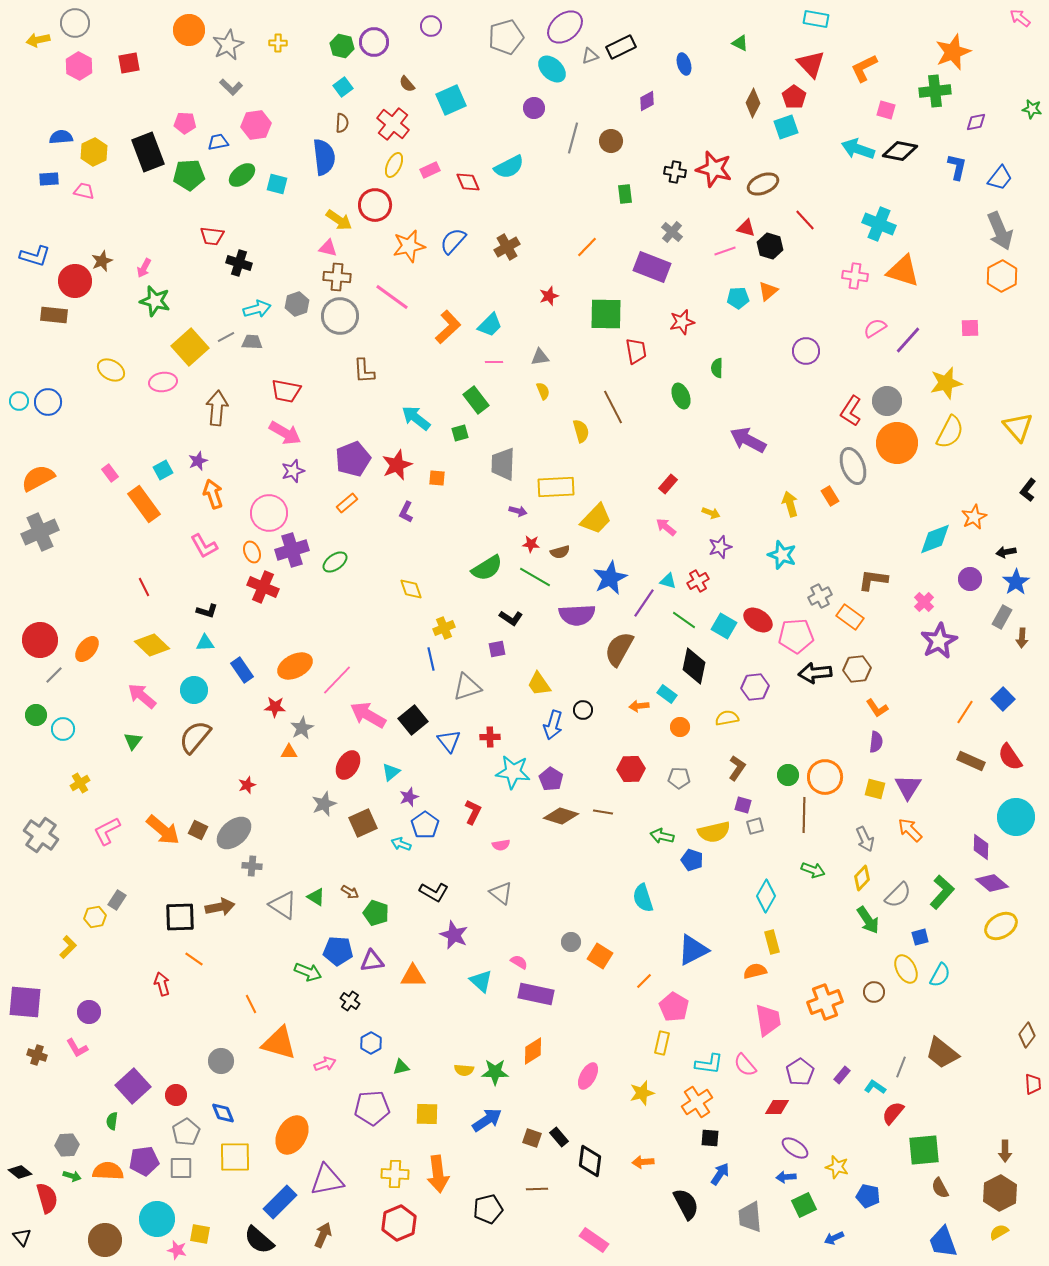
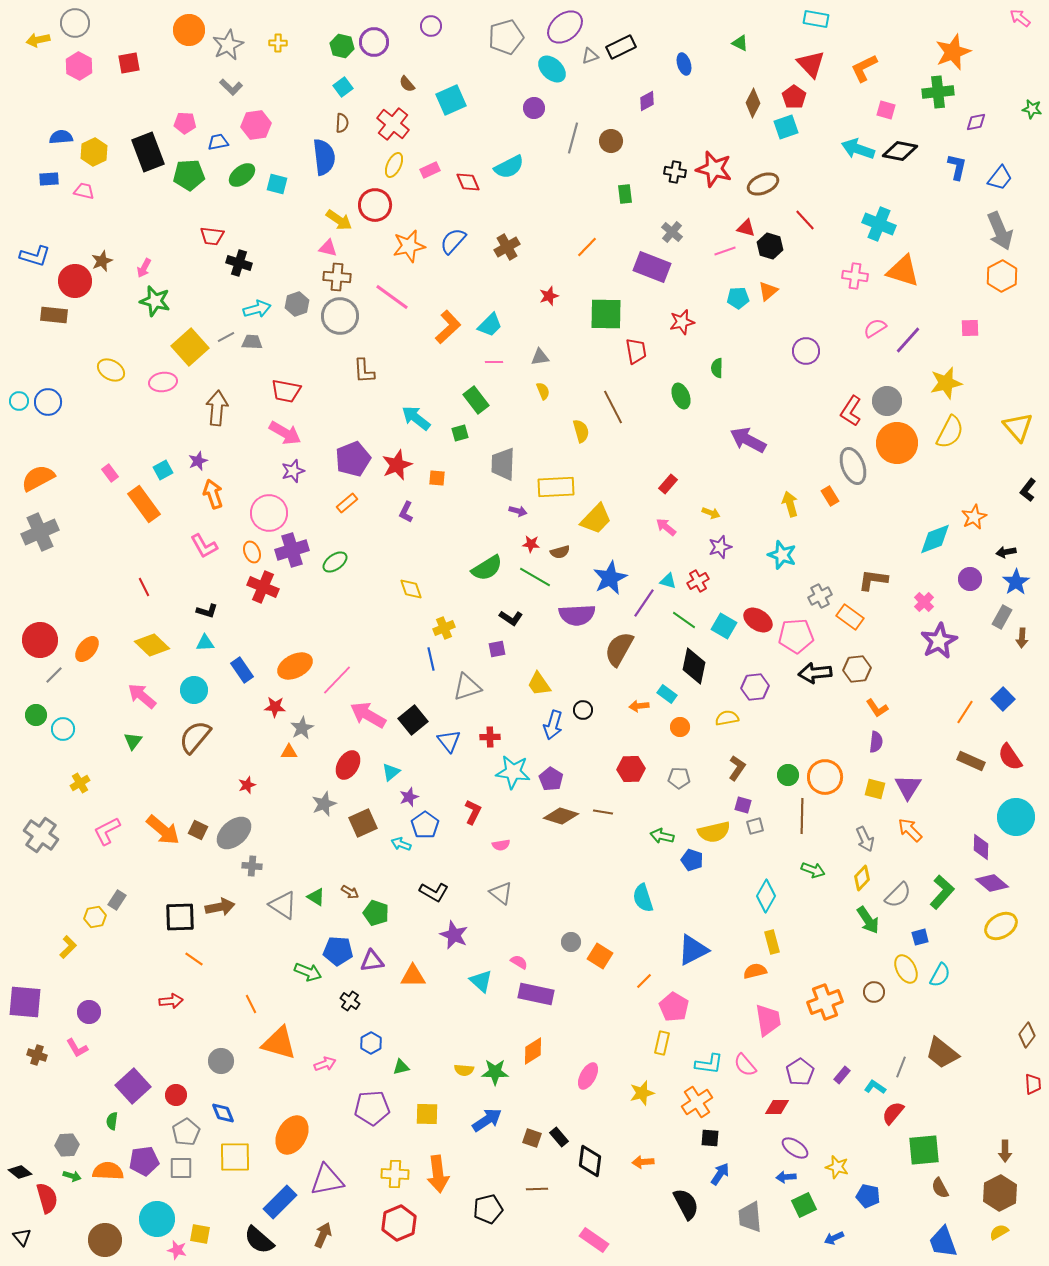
green cross at (935, 91): moved 3 px right, 1 px down
brown line at (804, 815): moved 2 px left, 1 px down
red arrow at (162, 984): moved 9 px right, 17 px down; rotated 100 degrees clockwise
